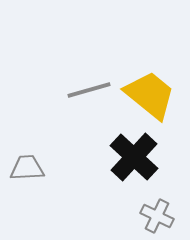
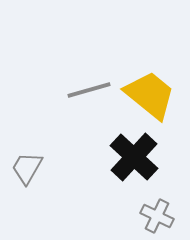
gray trapezoid: rotated 57 degrees counterclockwise
